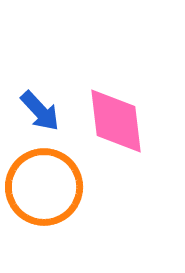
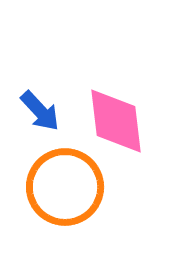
orange circle: moved 21 px right
